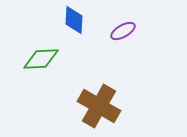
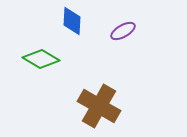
blue diamond: moved 2 px left, 1 px down
green diamond: rotated 33 degrees clockwise
